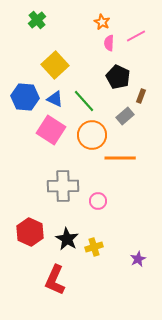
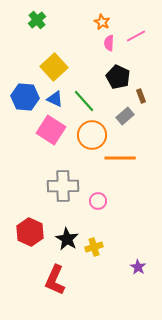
yellow square: moved 1 px left, 2 px down
brown rectangle: rotated 40 degrees counterclockwise
purple star: moved 8 px down; rotated 14 degrees counterclockwise
